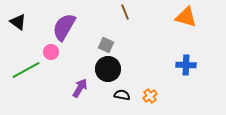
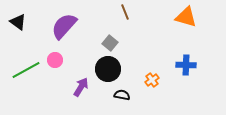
purple semicircle: moved 1 px up; rotated 12 degrees clockwise
gray square: moved 4 px right, 2 px up; rotated 14 degrees clockwise
pink circle: moved 4 px right, 8 px down
purple arrow: moved 1 px right, 1 px up
orange cross: moved 2 px right, 16 px up
